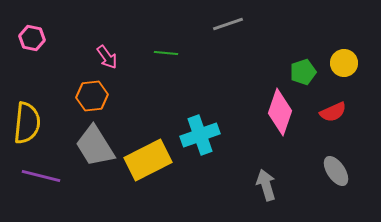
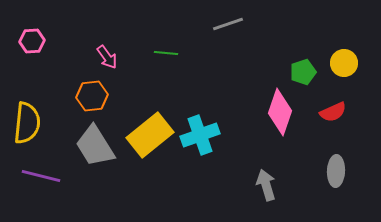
pink hexagon: moved 3 px down; rotated 15 degrees counterclockwise
yellow rectangle: moved 2 px right, 25 px up; rotated 12 degrees counterclockwise
gray ellipse: rotated 36 degrees clockwise
